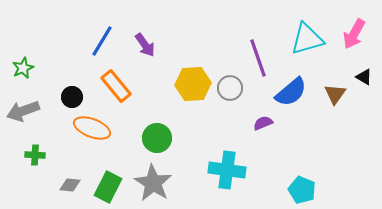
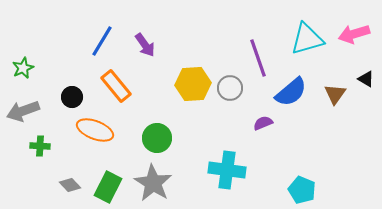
pink arrow: rotated 44 degrees clockwise
black triangle: moved 2 px right, 2 px down
orange ellipse: moved 3 px right, 2 px down
green cross: moved 5 px right, 9 px up
gray diamond: rotated 40 degrees clockwise
